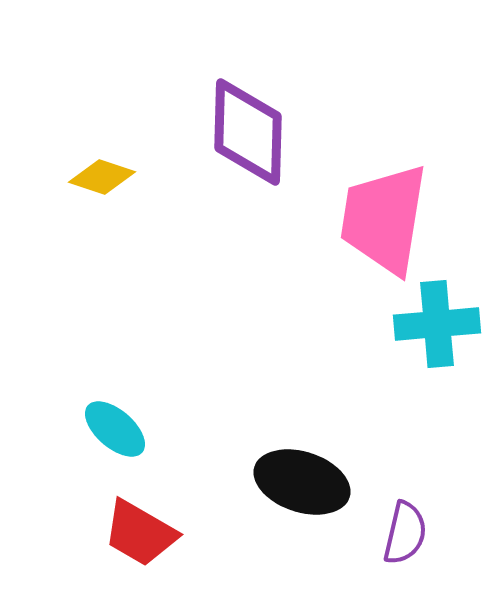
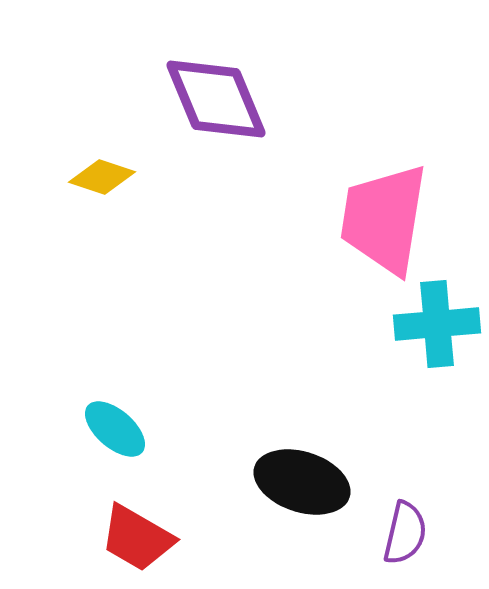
purple diamond: moved 32 px left, 33 px up; rotated 24 degrees counterclockwise
red trapezoid: moved 3 px left, 5 px down
